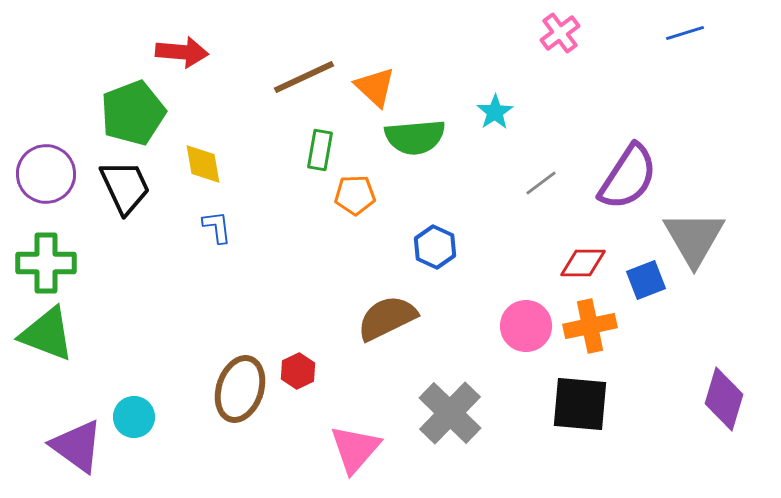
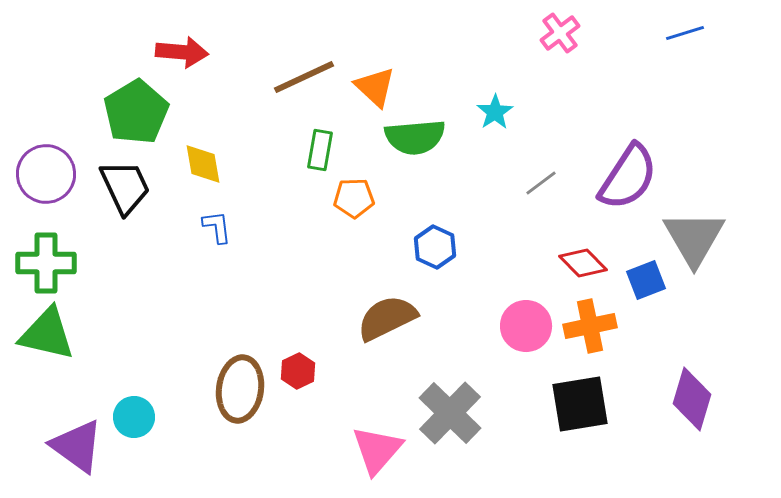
green pentagon: moved 3 px right, 1 px up; rotated 10 degrees counterclockwise
orange pentagon: moved 1 px left, 3 px down
red diamond: rotated 45 degrees clockwise
green triangle: rotated 8 degrees counterclockwise
brown ellipse: rotated 10 degrees counterclockwise
purple diamond: moved 32 px left
black square: rotated 14 degrees counterclockwise
pink triangle: moved 22 px right, 1 px down
